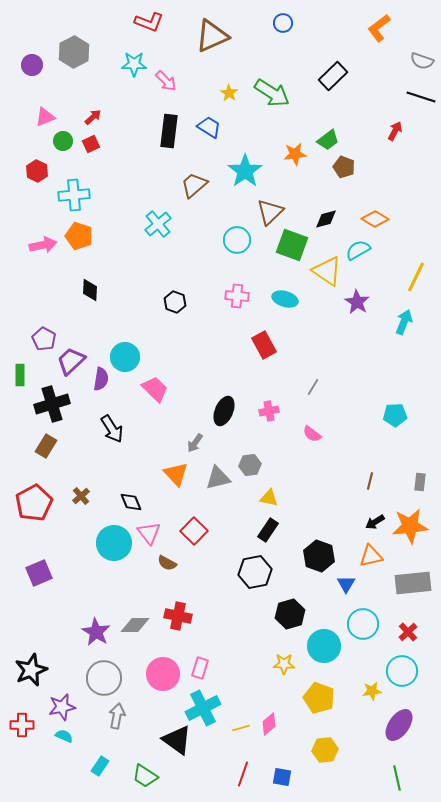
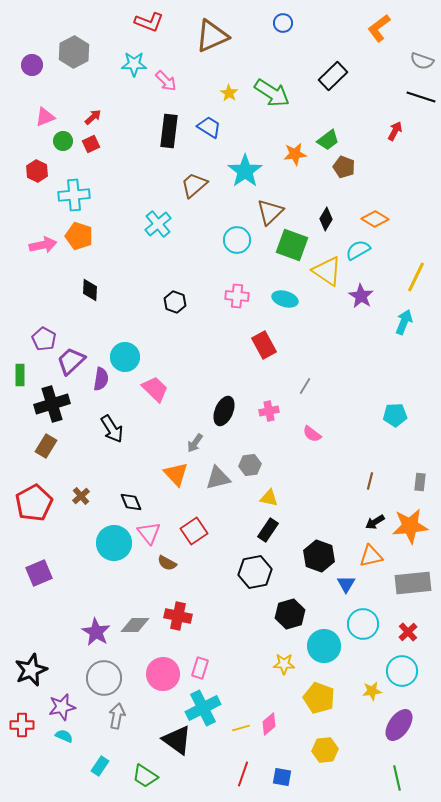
black diamond at (326, 219): rotated 45 degrees counterclockwise
purple star at (357, 302): moved 4 px right, 6 px up
gray line at (313, 387): moved 8 px left, 1 px up
red square at (194, 531): rotated 12 degrees clockwise
